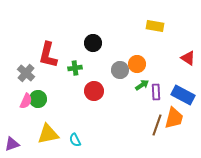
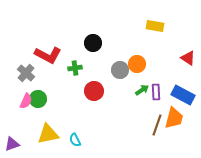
red L-shape: rotated 76 degrees counterclockwise
green arrow: moved 5 px down
